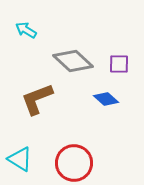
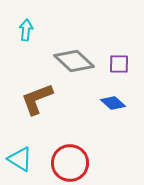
cyan arrow: rotated 65 degrees clockwise
gray diamond: moved 1 px right
blue diamond: moved 7 px right, 4 px down
red circle: moved 4 px left
